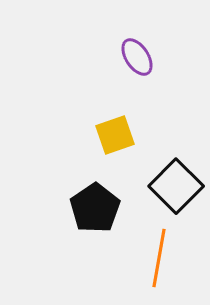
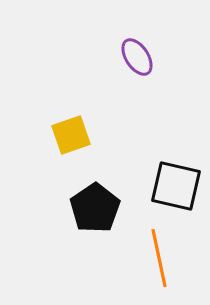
yellow square: moved 44 px left
black square: rotated 32 degrees counterclockwise
orange line: rotated 22 degrees counterclockwise
